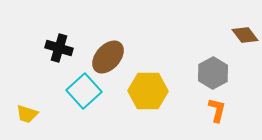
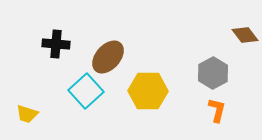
black cross: moved 3 px left, 4 px up; rotated 12 degrees counterclockwise
cyan square: moved 2 px right
